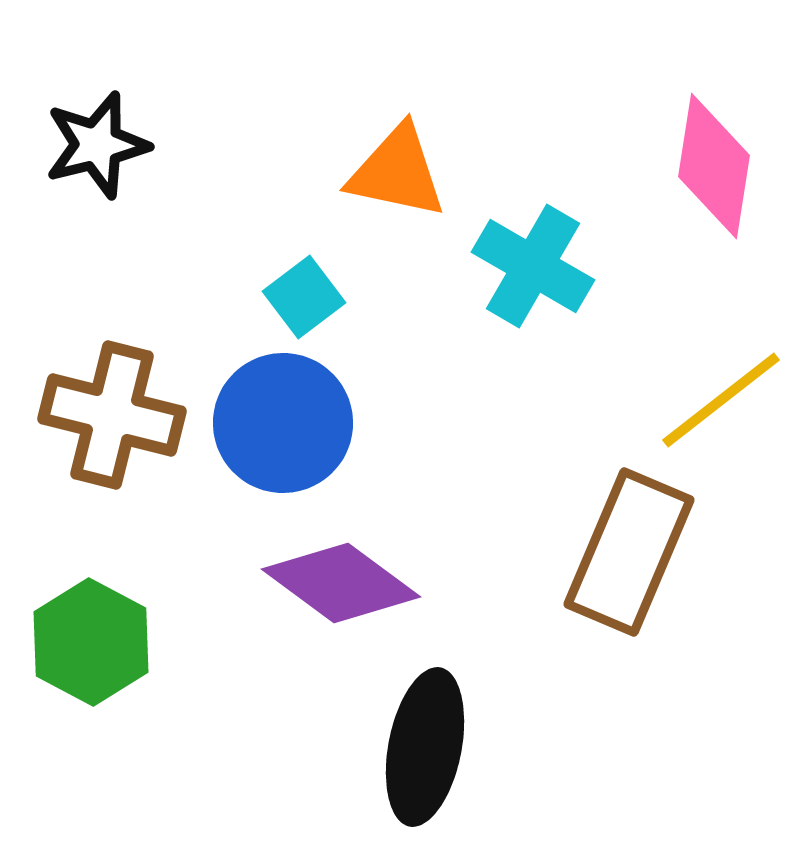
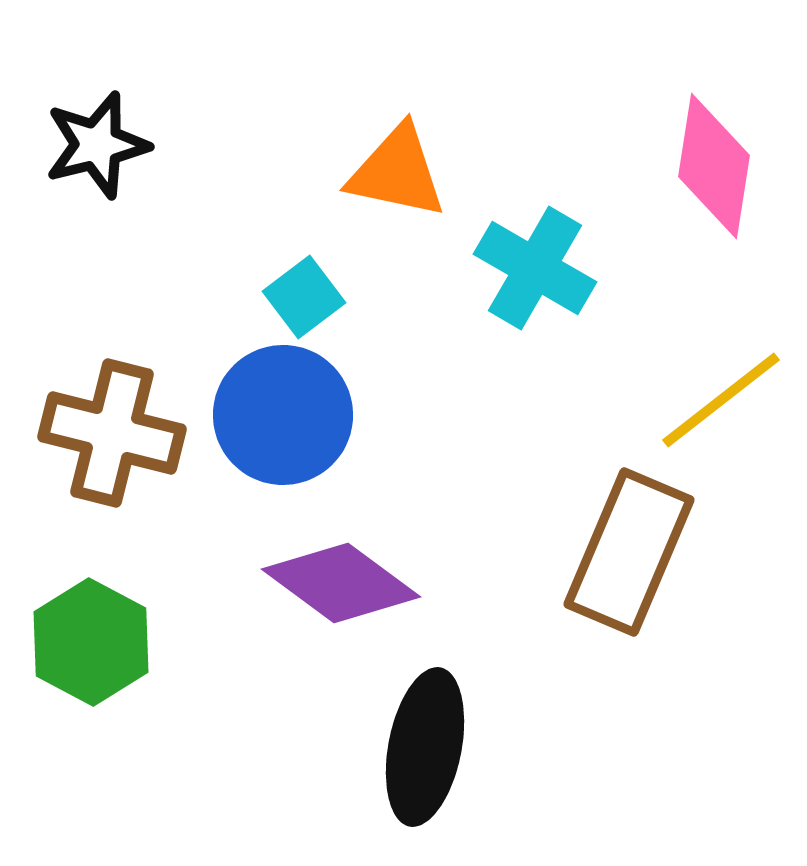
cyan cross: moved 2 px right, 2 px down
brown cross: moved 18 px down
blue circle: moved 8 px up
